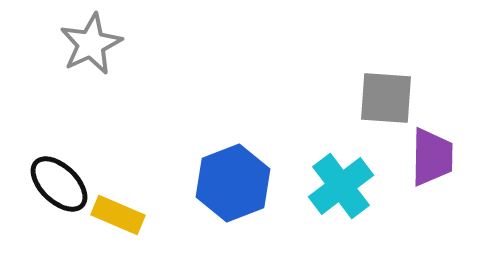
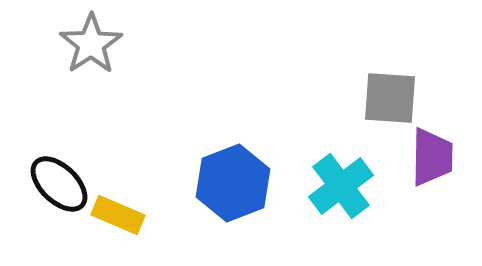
gray star: rotated 8 degrees counterclockwise
gray square: moved 4 px right
